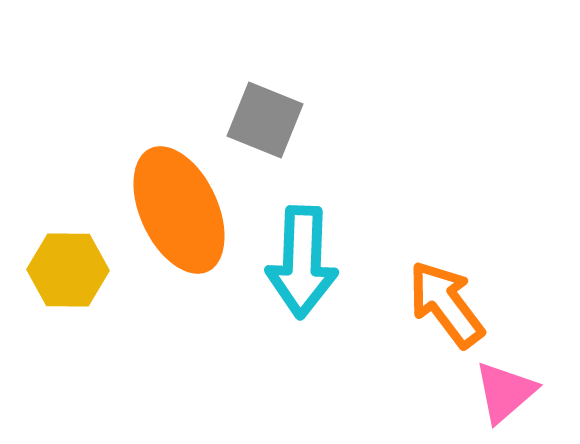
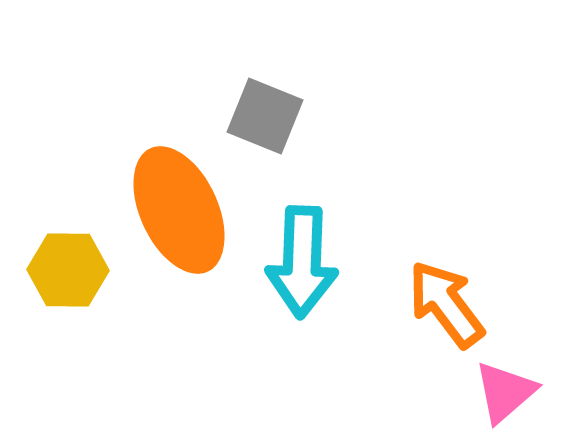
gray square: moved 4 px up
